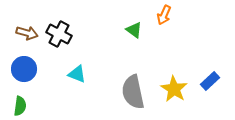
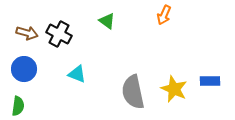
green triangle: moved 27 px left, 9 px up
blue rectangle: rotated 42 degrees clockwise
yellow star: rotated 8 degrees counterclockwise
green semicircle: moved 2 px left
